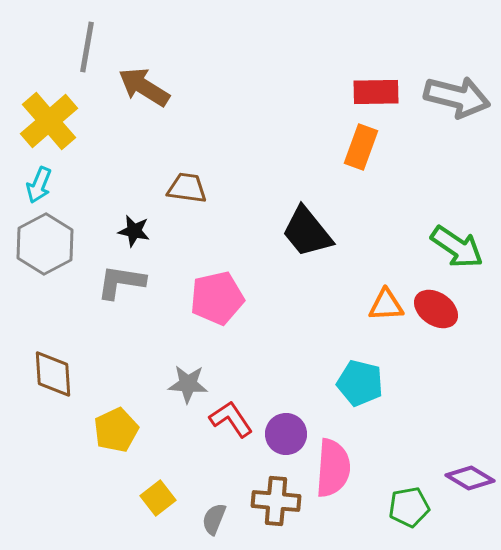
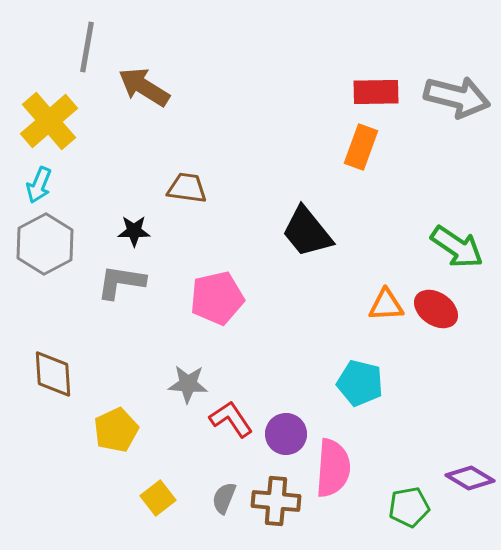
black star: rotated 12 degrees counterclockwise
gray semicircle: moved 10 px right, 21 px up
